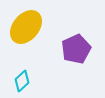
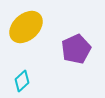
yellow ellipse: rotated 8 degrees clockwise
